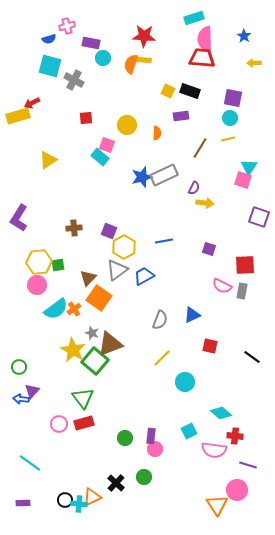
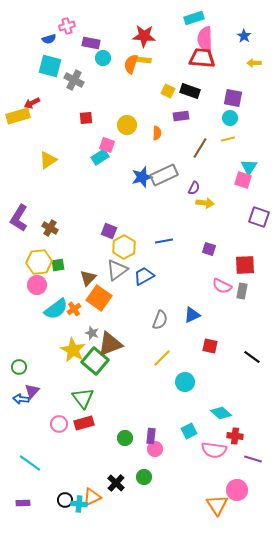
cyan rectangle at (100, 157): rotated 72 degrees counterclockwise
brown cross at (74, 228): moved 24 px left; rotated 35 degrees clockwise
purple line at (248, 465): moved 5 px right, 6 px up
